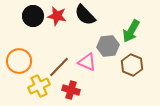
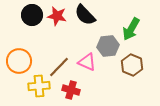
black circle: moved 1 px left, 1 px up
green arrow: moved 2 px up
yellow cross: rotated 20 degrees clockwise
